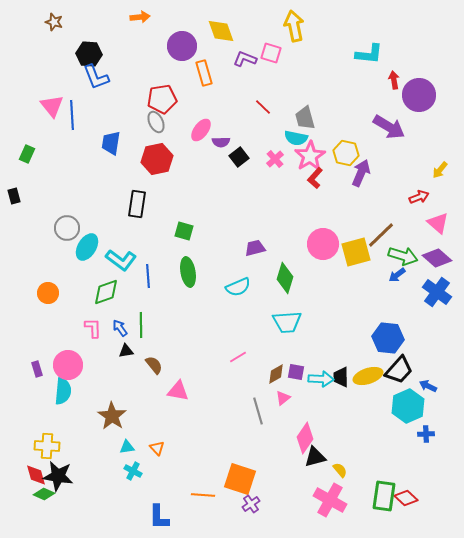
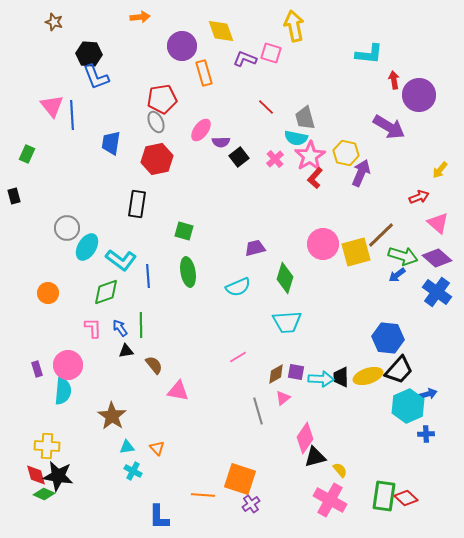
red line at (263, 107): moved 3 px right
blue arrow at (428, 386): moved 8 px down; rotated 138 degrees clockwise
